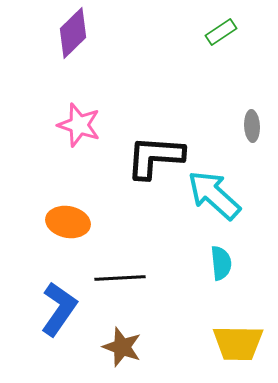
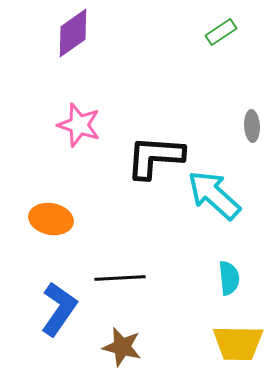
purple diamond: rotated 9 degrees clockwise
orange ellipse: moved 17 px left, 3 px up
cyan semicircle: moved 8 px right, 15 px down
brown star: rotated 6 degrees counterclockwise
